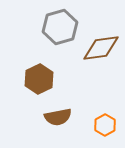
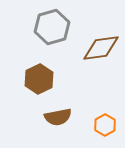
gray hexagon: moved 8 px left
